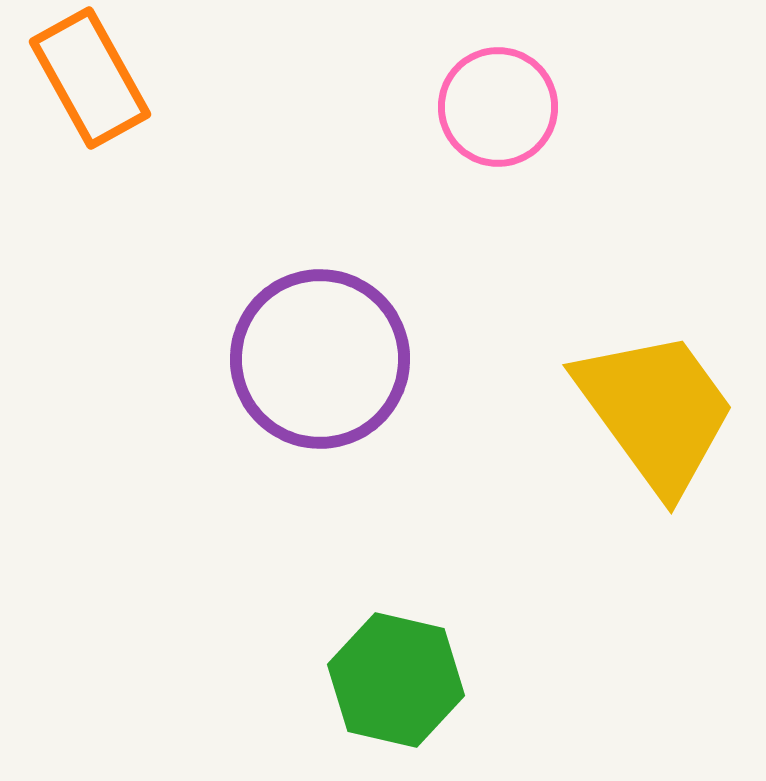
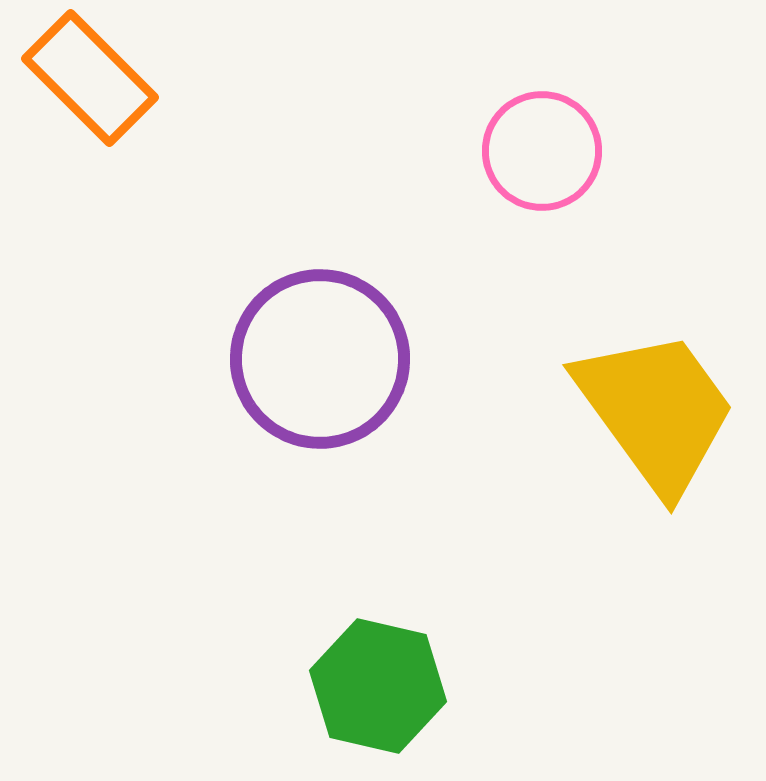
orange rectangle: rotated 16 degrees counterclockwise
pink circle: moved 44 px right, 44 px down
green hexagon: moved 18 px left, 6 px down
